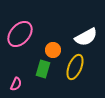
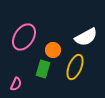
pink ellipse: moved 4 px right, 3 px down; rotated 8 degrees counterclockwise
